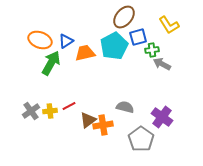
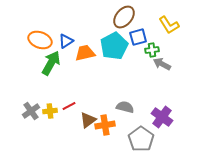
orange cross: moved 2 px right
